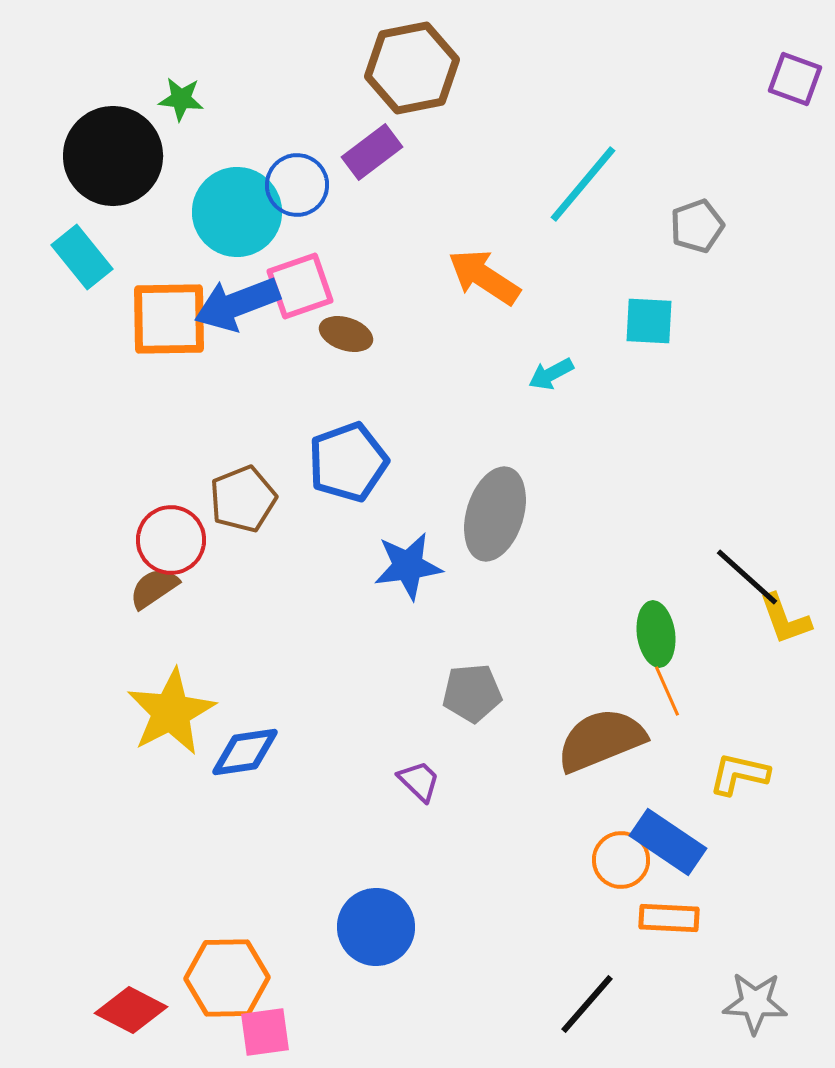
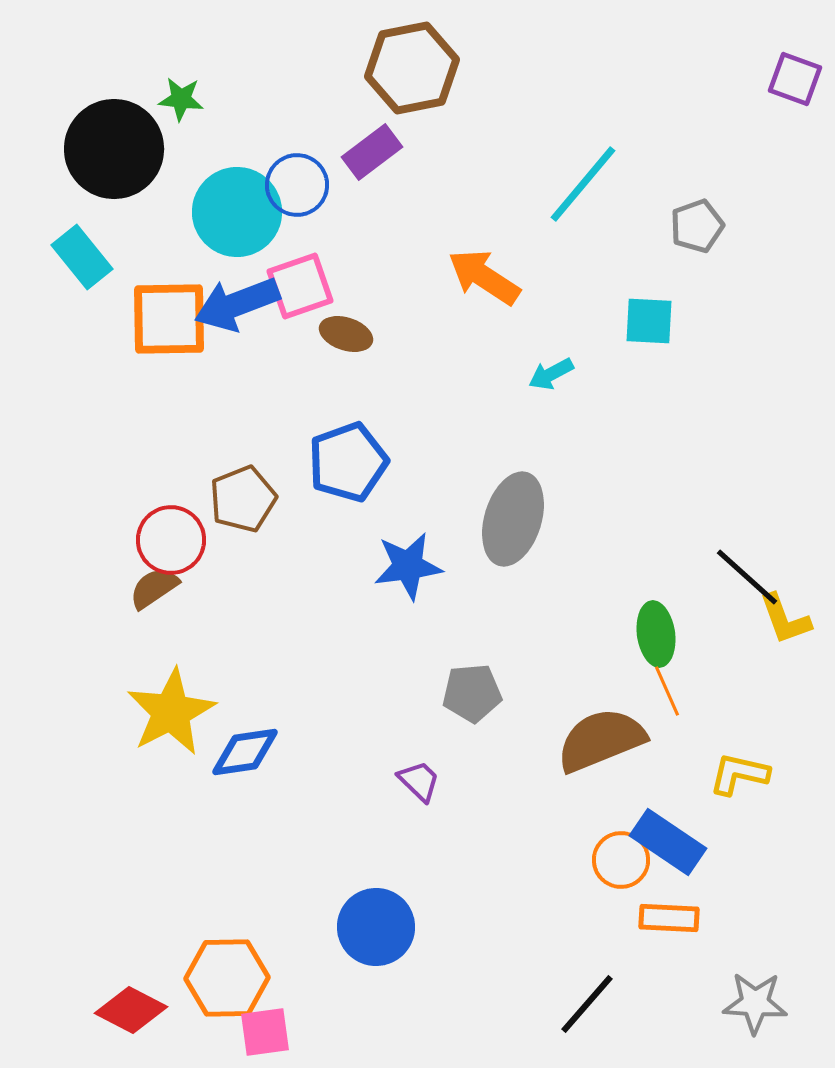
black circle at (113, 156): moved 1 px right, 7 px up
gray ellipse at (495, 514): moved 18 px right, 5 px down
